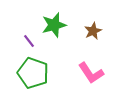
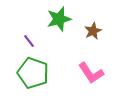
green star: moved 5 px right, 6 px up
